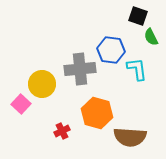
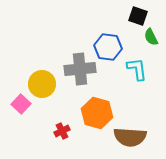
blue hexagon: moved 3 px left, 3 px up
